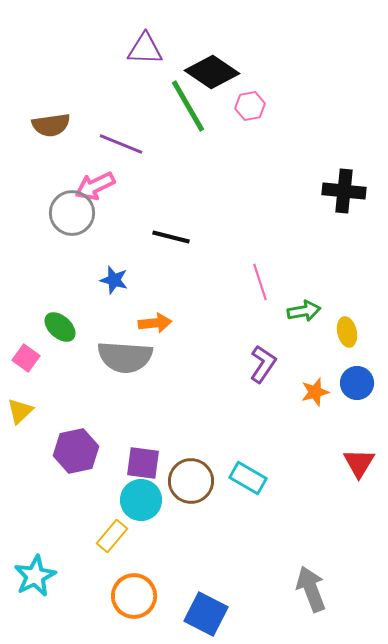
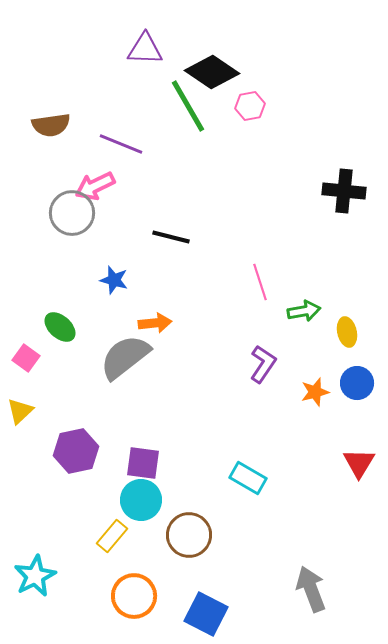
gray semicircle: rotated 138 degrees clockwise
brown circle: moved 2 px left, 54 px down
